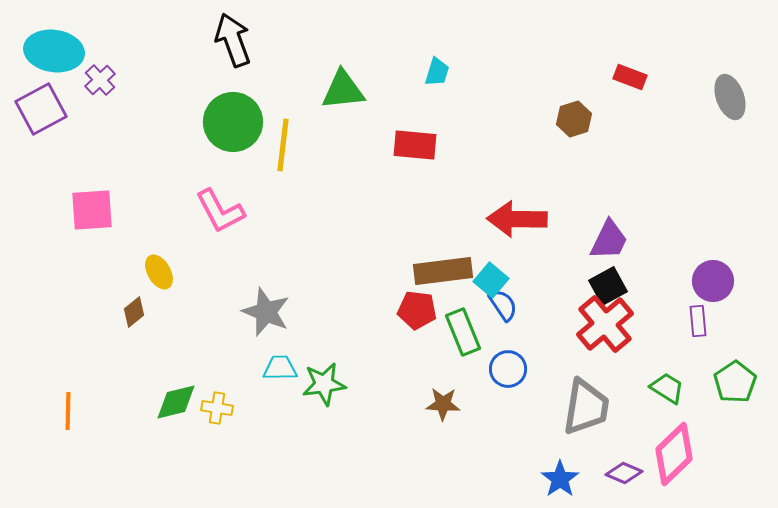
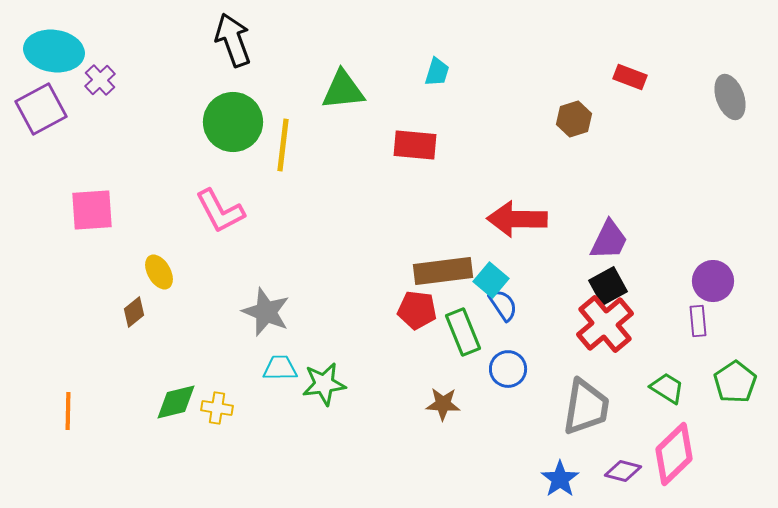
purple diamond at (624, 473): moved 1 px left, 2 px up; rotated 9 degrees counterclockwise
